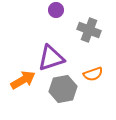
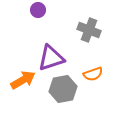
purple circle: moved 18 px left
